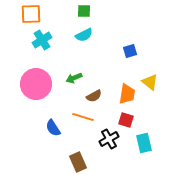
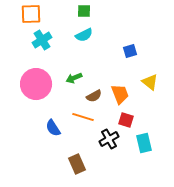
orange trapezoid: moved 7 px left; rotated 30 degrees counterclockwise
brown rectangle: moved 1 px left, 2 px down
